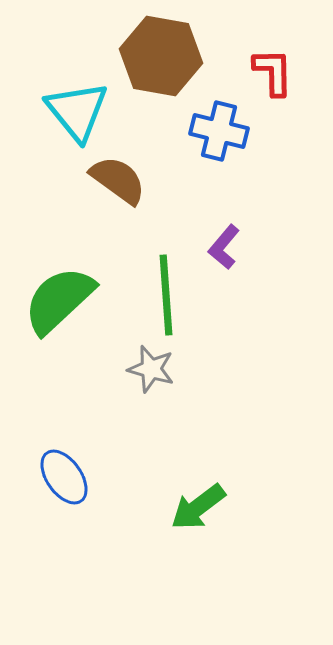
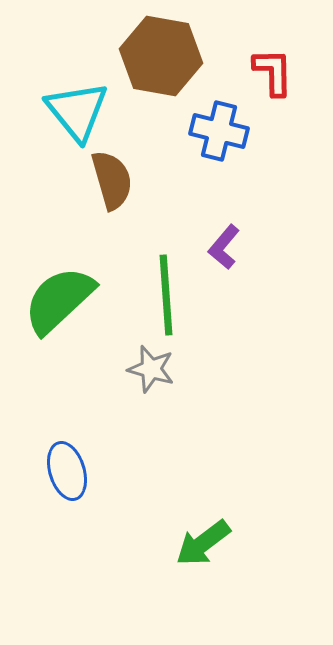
brown semicircle: moved 6 px left; rotated 38 degrees clockwise
blue ellipse: moved 3 px right, 6 px up; rotated 18 degrees clockwise
green arrow: moved 5 px right, 36 px down
